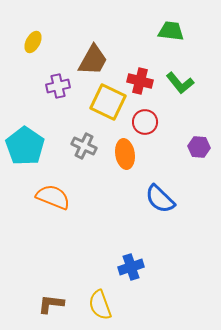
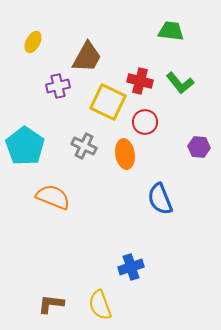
brown trapezoid: moved 6 px left, 3 px up
blue semicircle: rotated 24 degrees clockwise
